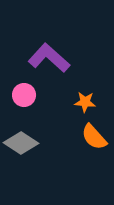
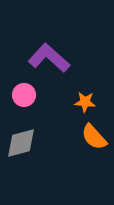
gray diamond: rotated 48 degrees counterclockwise
